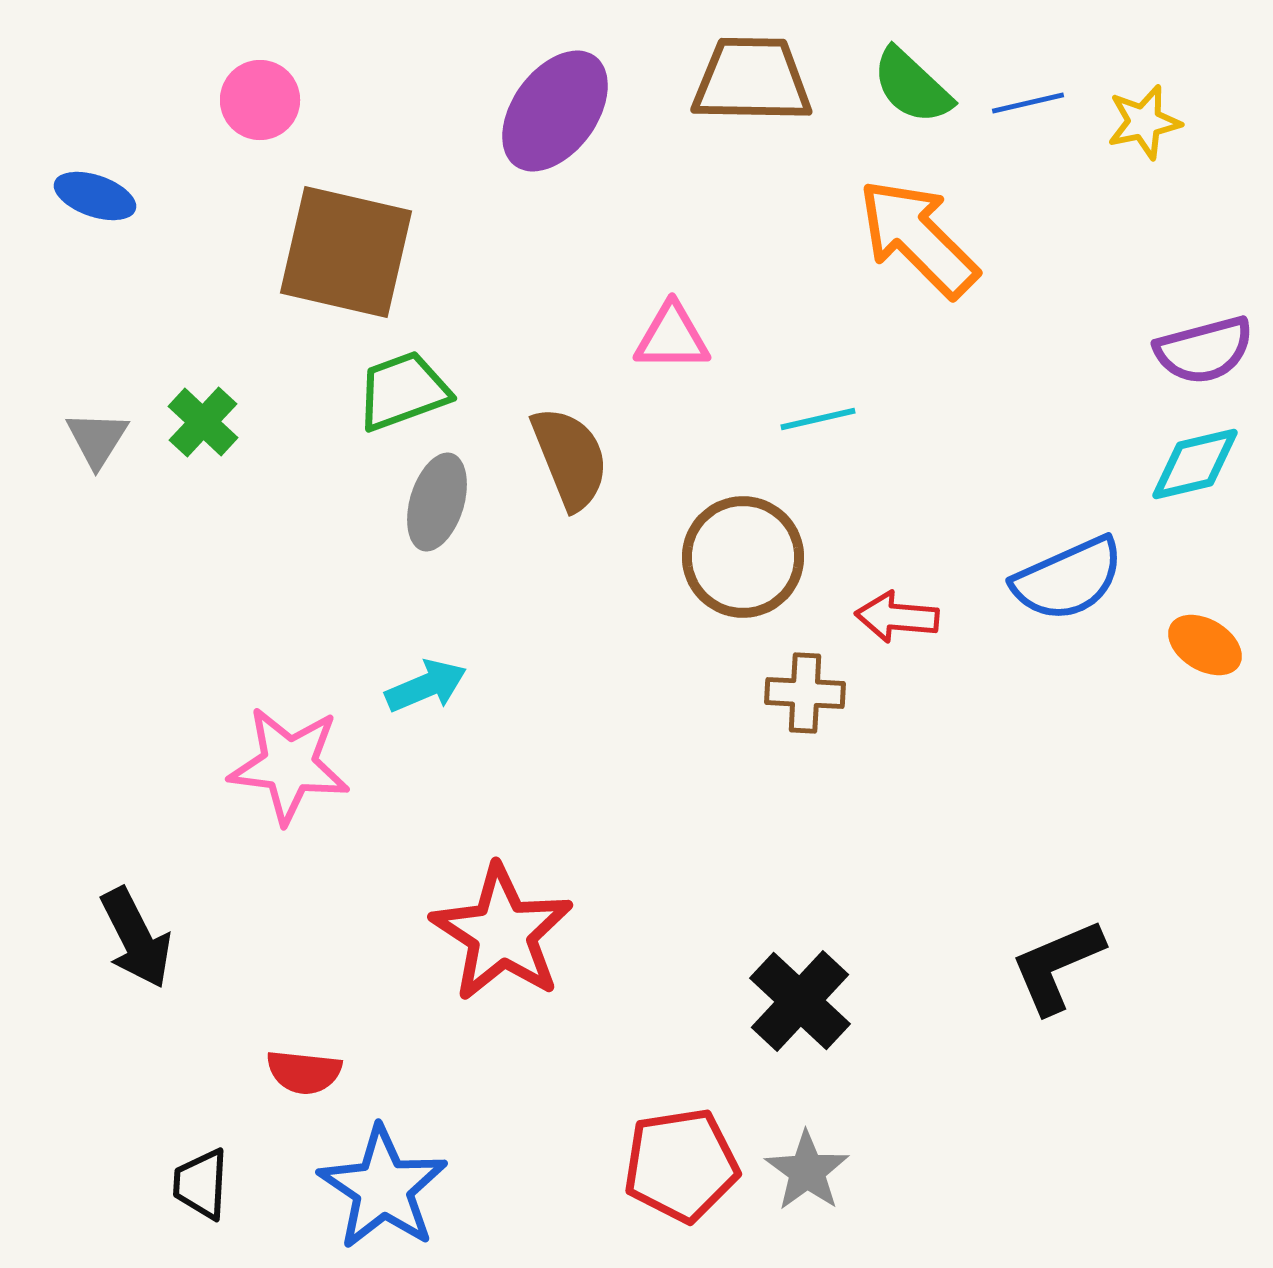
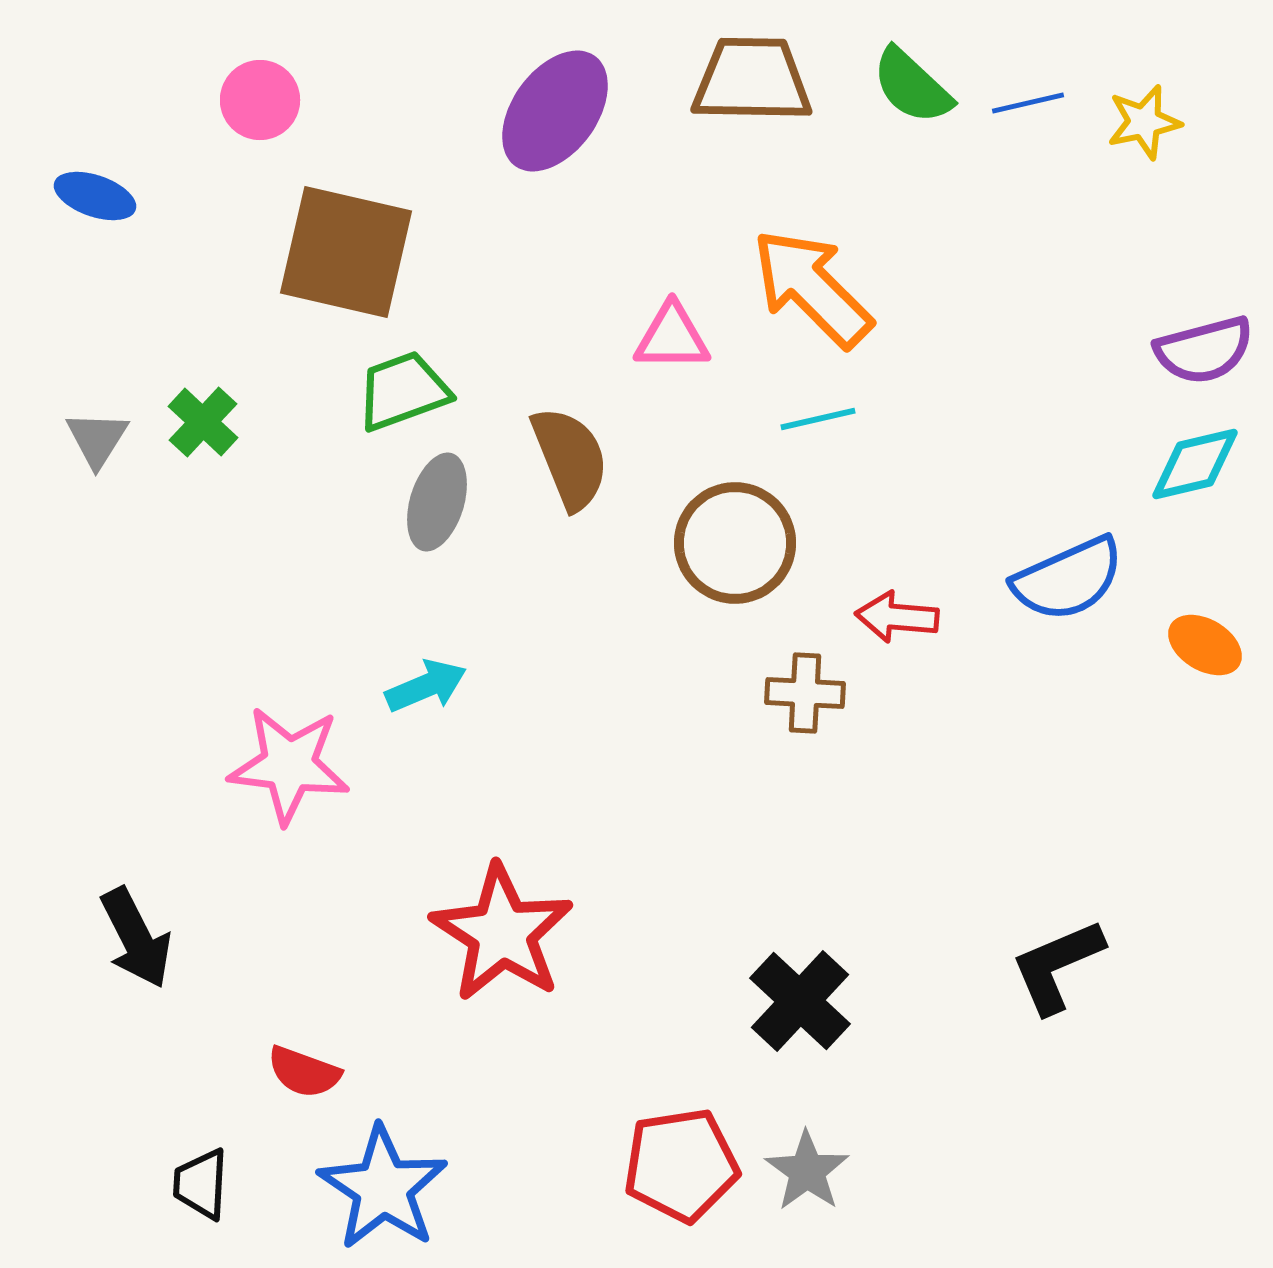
orange arrow: moved 106 px left, 50 px down
brown circle: moved 8 px left, 14 px up
red semicircle: rotated 14 degrees clockwise
